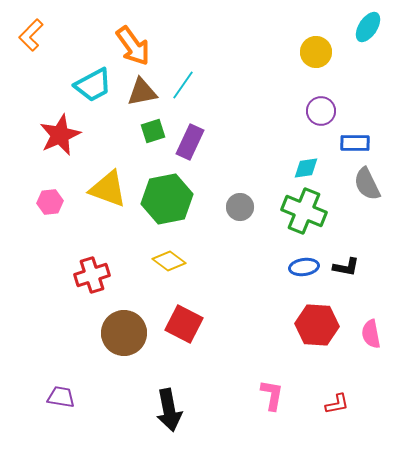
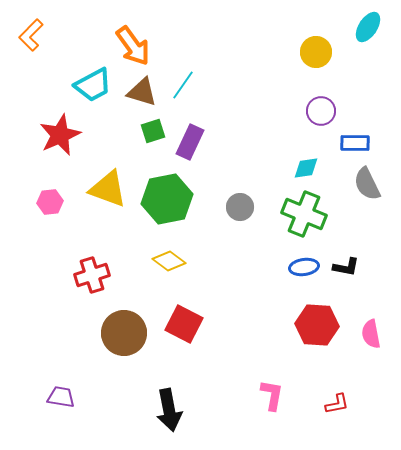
brown triangle: rotated 28 degrees clockwise
green cross: moved 3 px down
